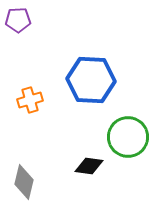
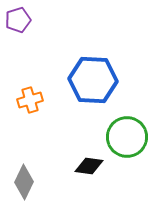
purple pentagon: rotated 15 degrees counterclockwise
blue hexagon: moved 2 px right
green circle: moved 1 px left
gray diamond: rotated 12 degrees clockwise
